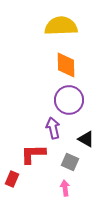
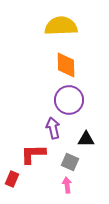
black triangle: rotated 30 degrees counterclockwise
pink arrow: moved 2 px right, 3 px up
